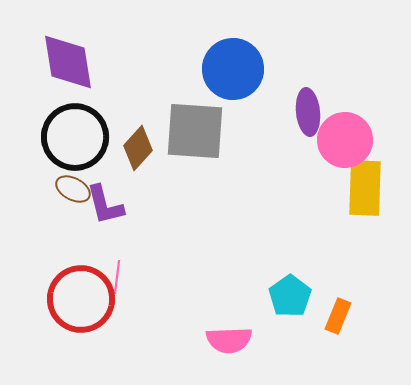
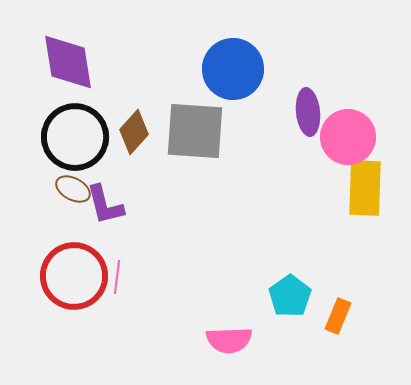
pink circle: moved 3 px right, 3 px up
brown diamond: moved 4 px left, 16 px up
red circle: moved 7 px left, 23 px up
